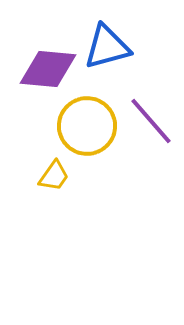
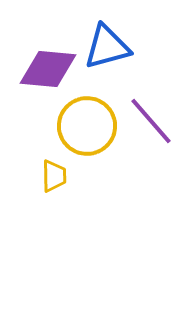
yellow trapezoid: rotated 36 degrees counterclockwise
